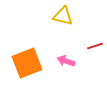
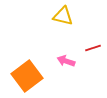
red line: moved 2 px left, 2 px down
orange square: moved 13 px down; rotated 16 degrees counterclockwise
